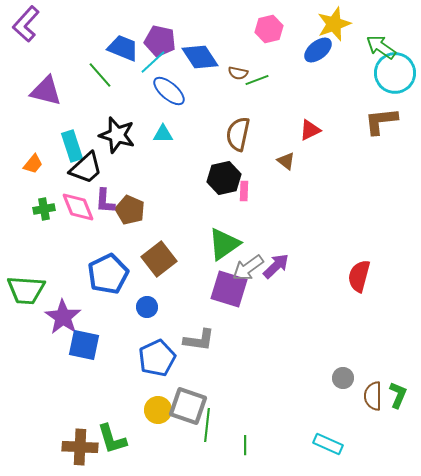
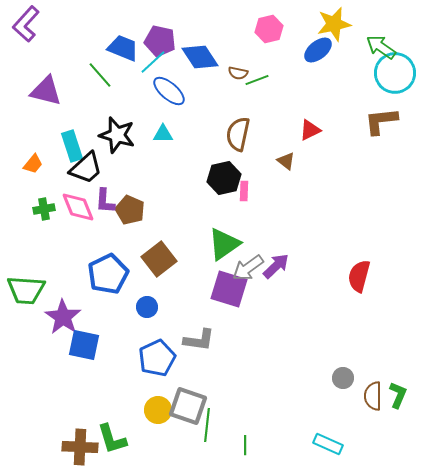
yellow star at (334, 24): rotated 8 degrees clockwise
